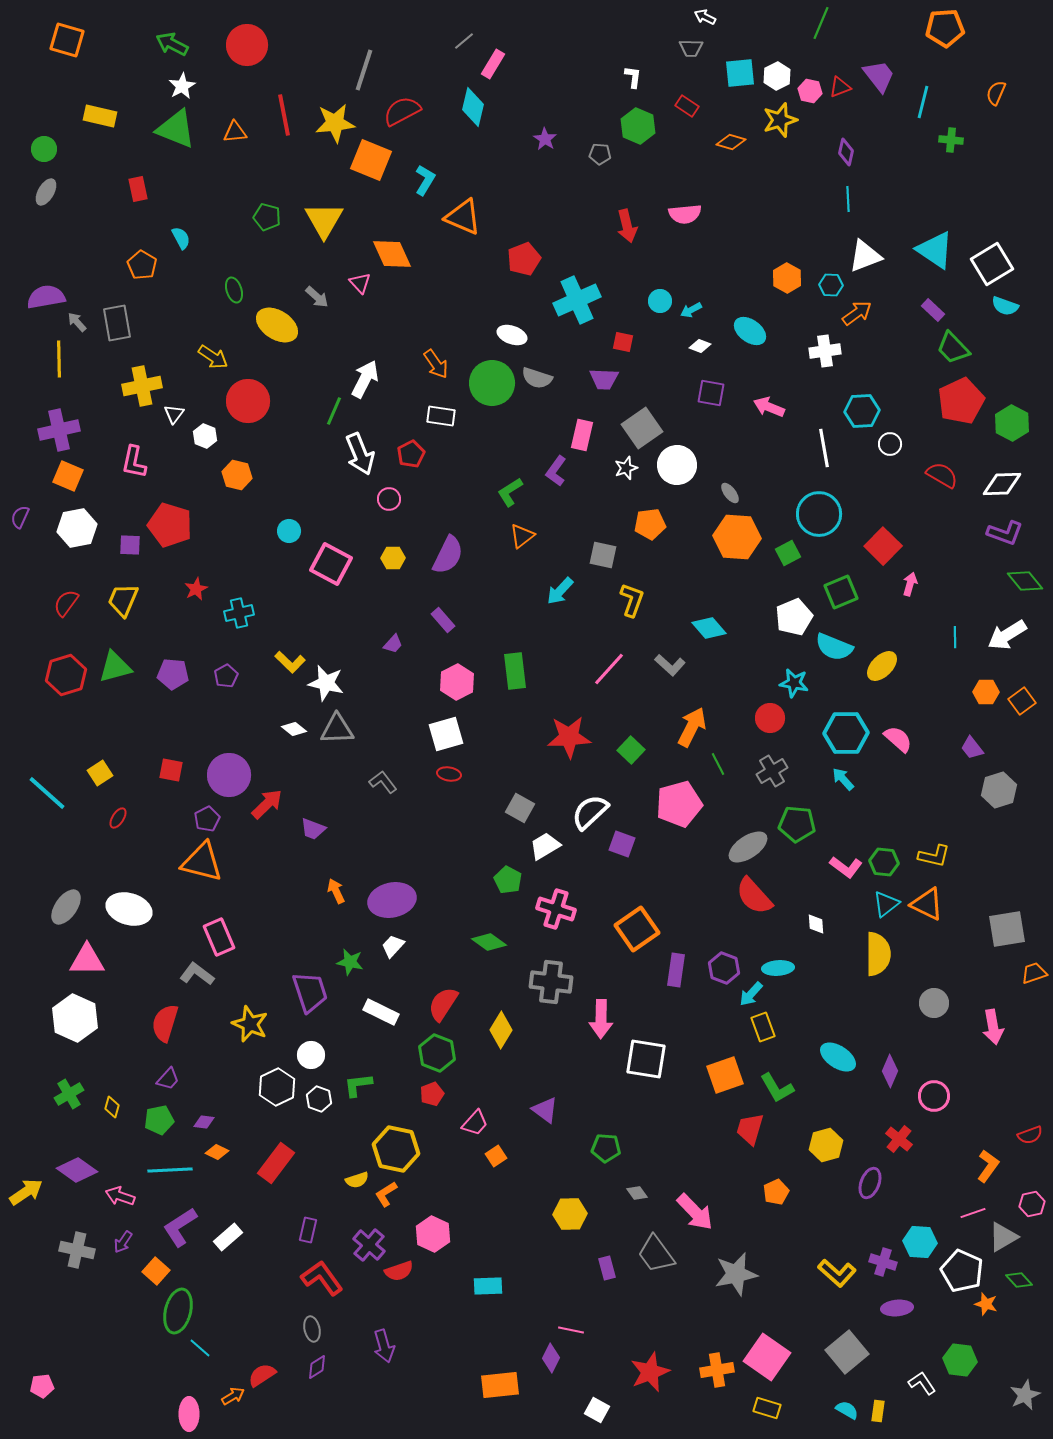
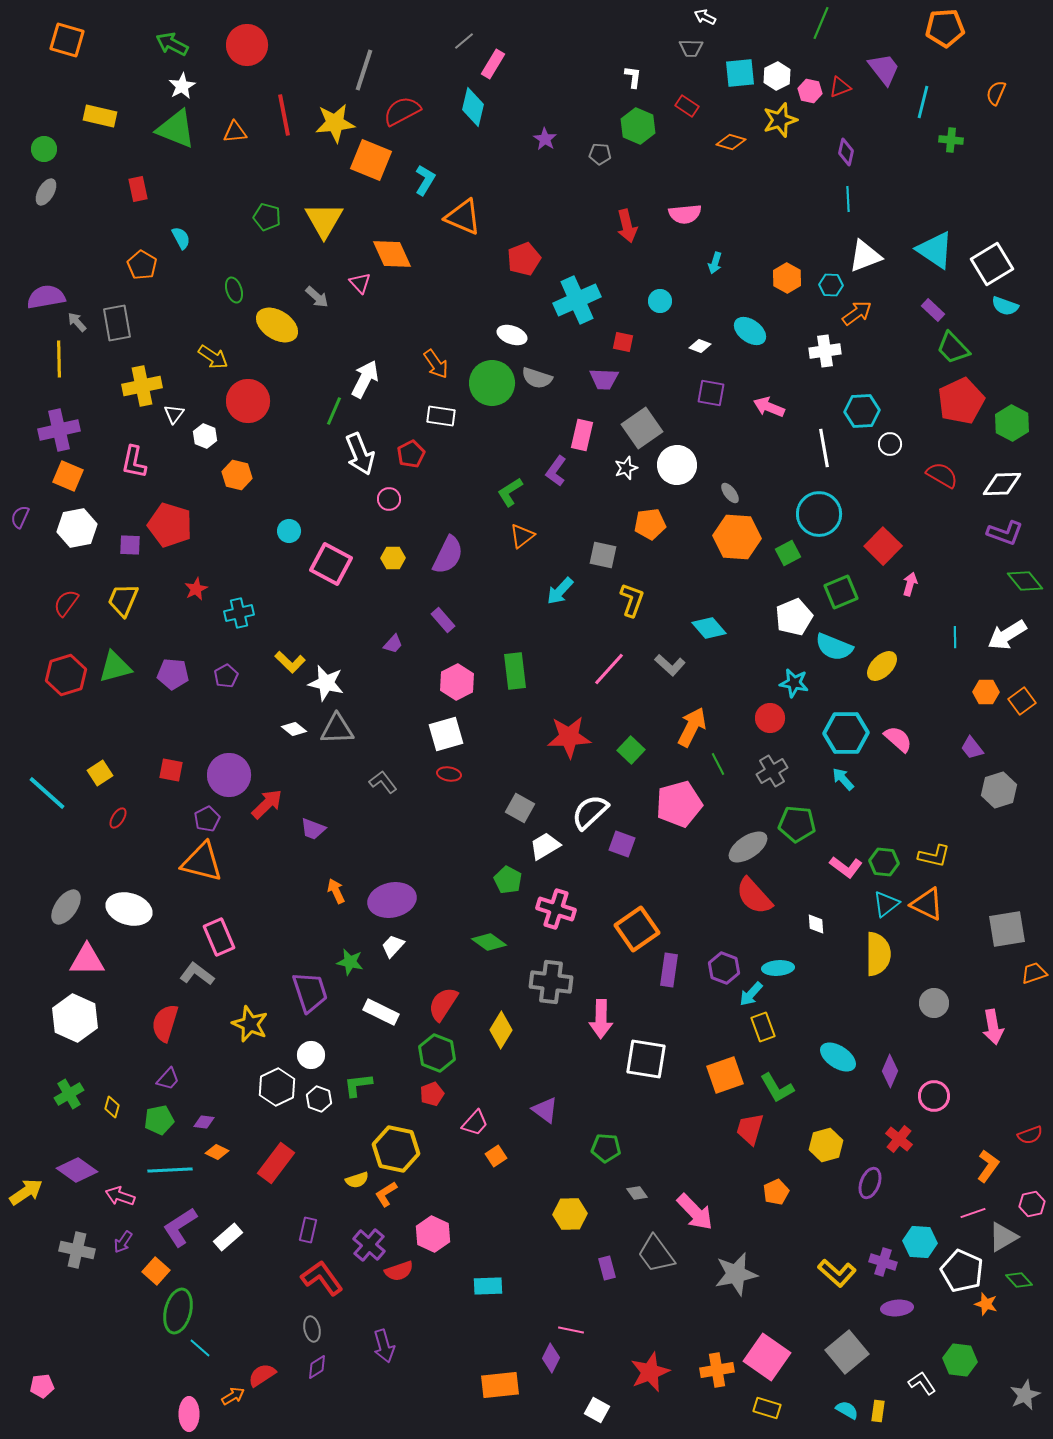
purple trapezoid at (879, 76): moved 5 px right, 7 px up
cyan arrow at (691, 310): moved 24 px right, 47 px up; rotated 45 degrees counterclockwise
purple rectangle at (676, 970): moved 7 px left
